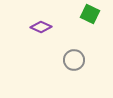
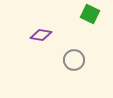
purple diamond: moved 8 px down; rotated 15 degrees counterclockwise
